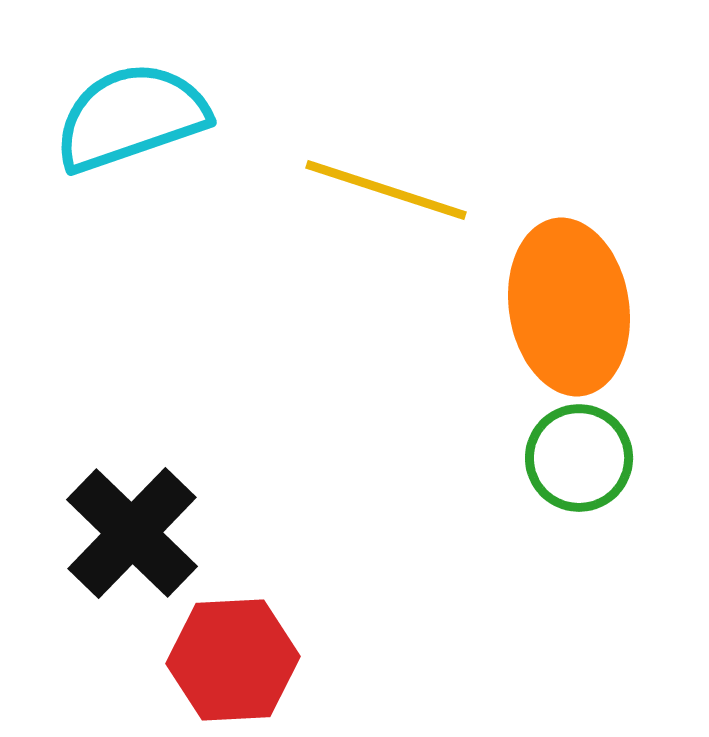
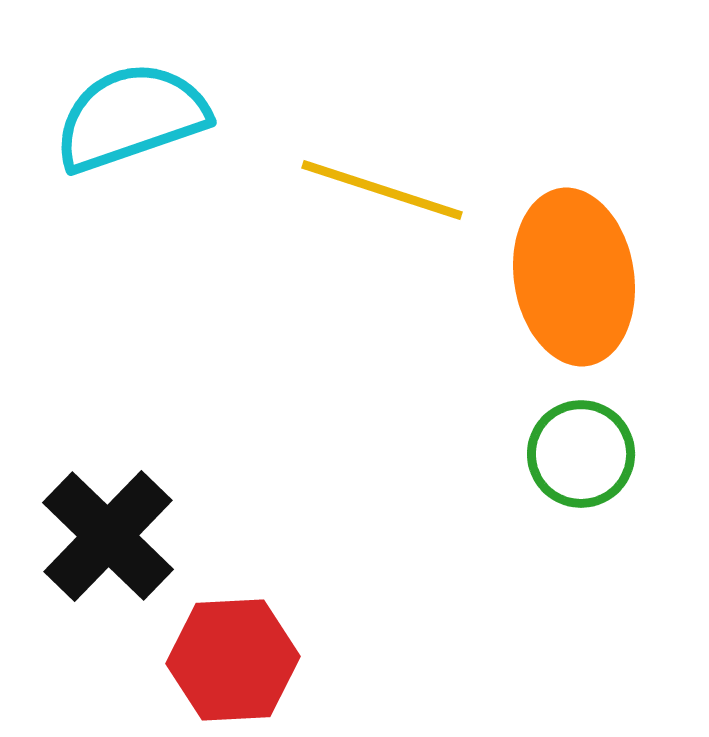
yellow line: moved 4 px left
orange ellipse: moved 5 px right, 30 px up
green circle: moved 2 px right, 4 px up
black cross: moved 24 px left, 3 px down
